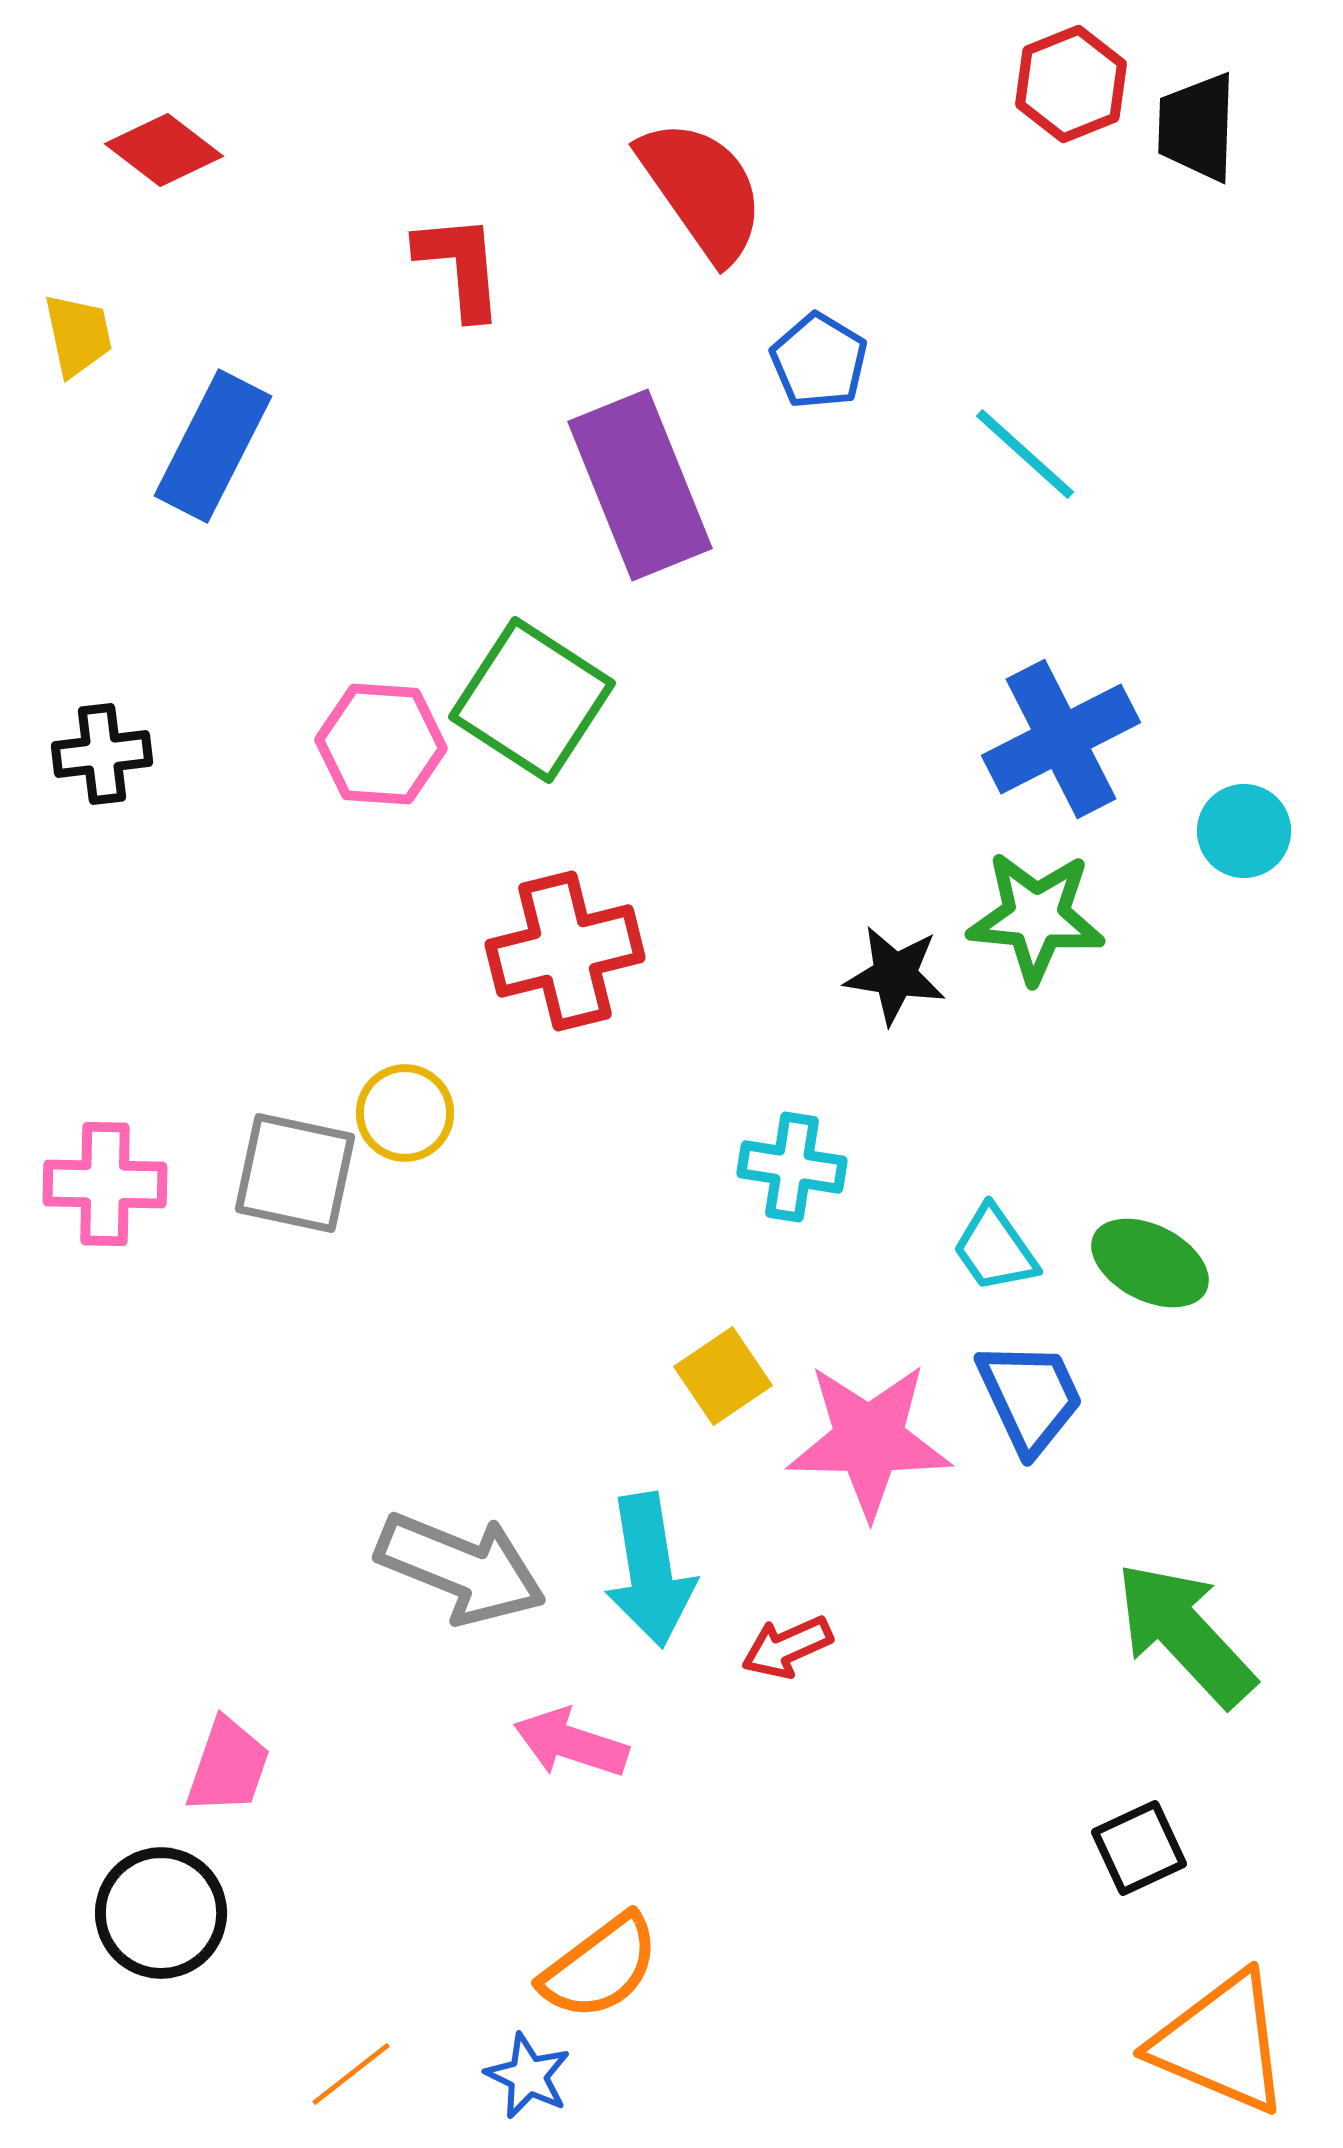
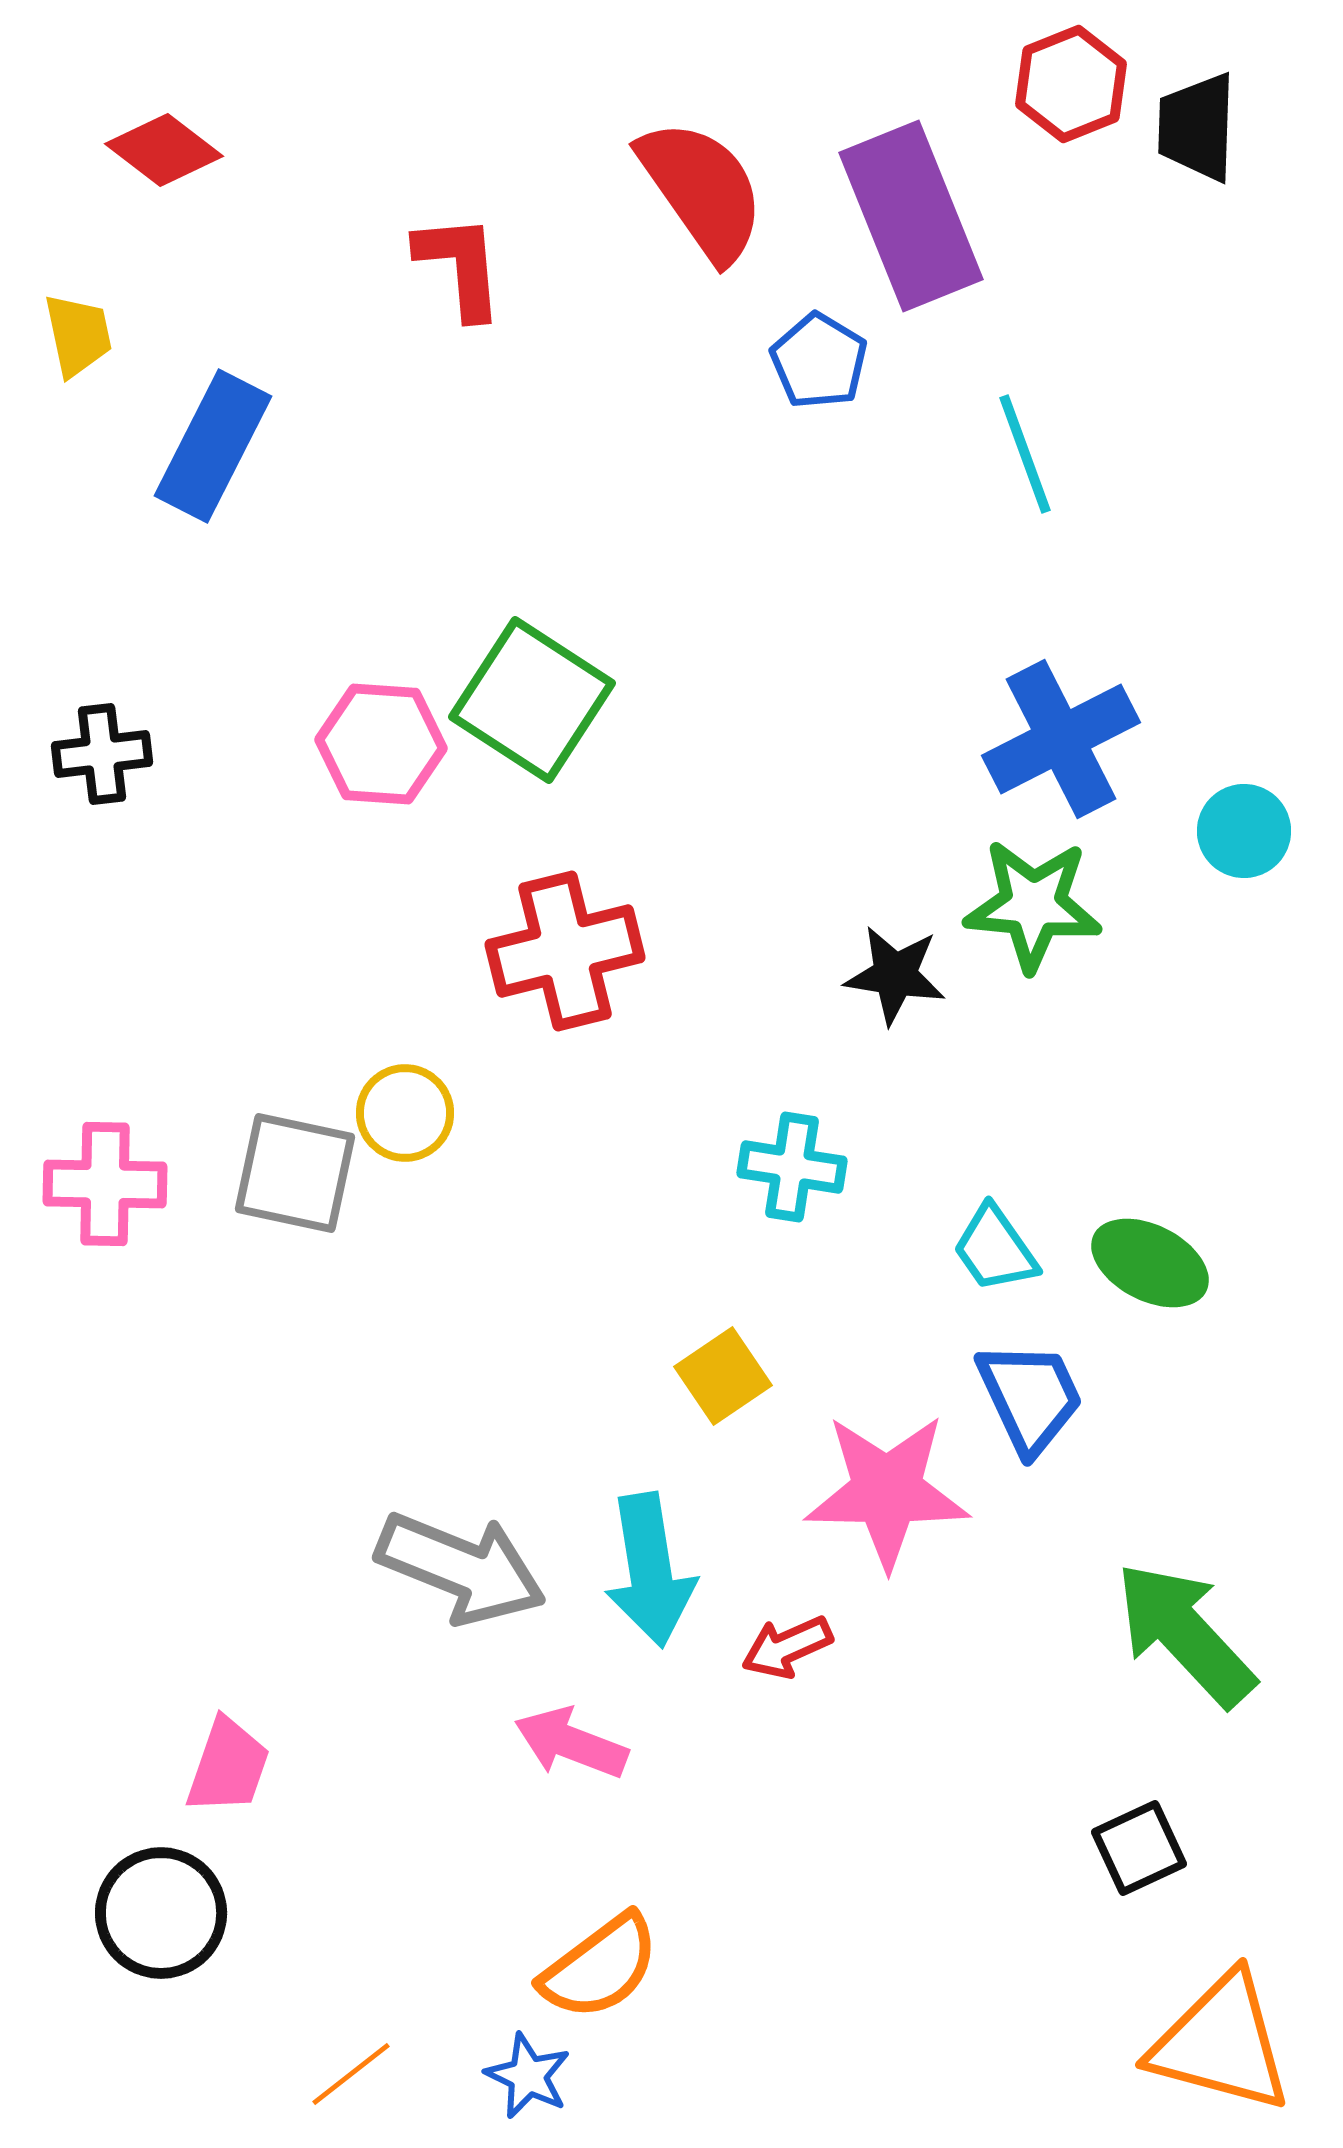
cyan line: rotated 28 degrees clockwise
purple rectangle: moved 271 px right, 269 px up
green star: moved 3 px left, 12 px up
pink star: moved 18 px right, 51 px down
pink arrow: rotated 3 degrees clockwise
orange triangle: rotated 8 degrees counterclockwise
